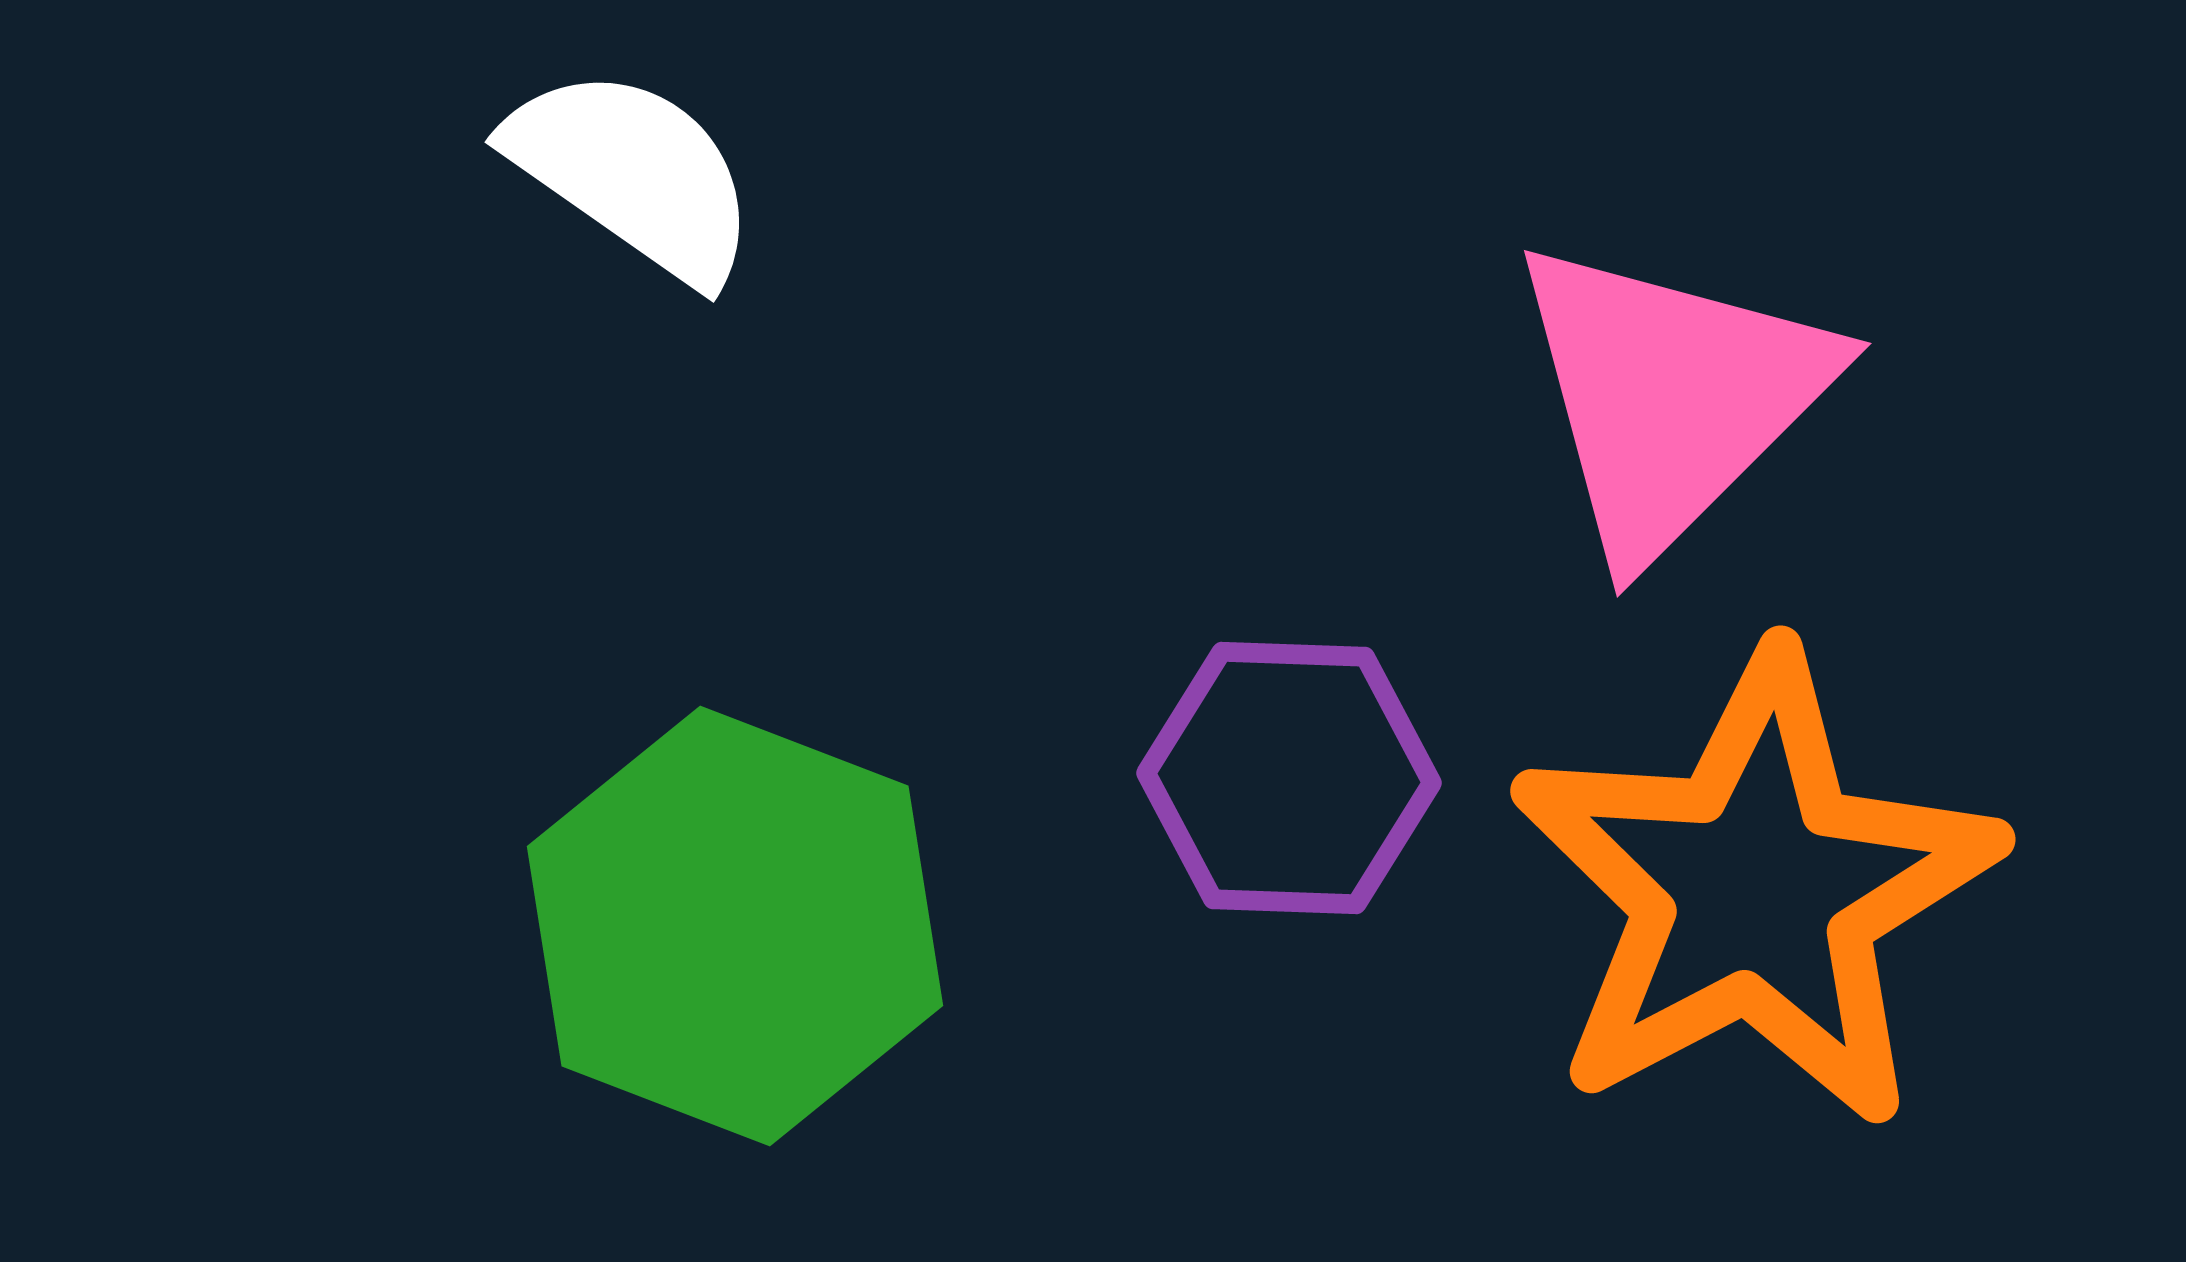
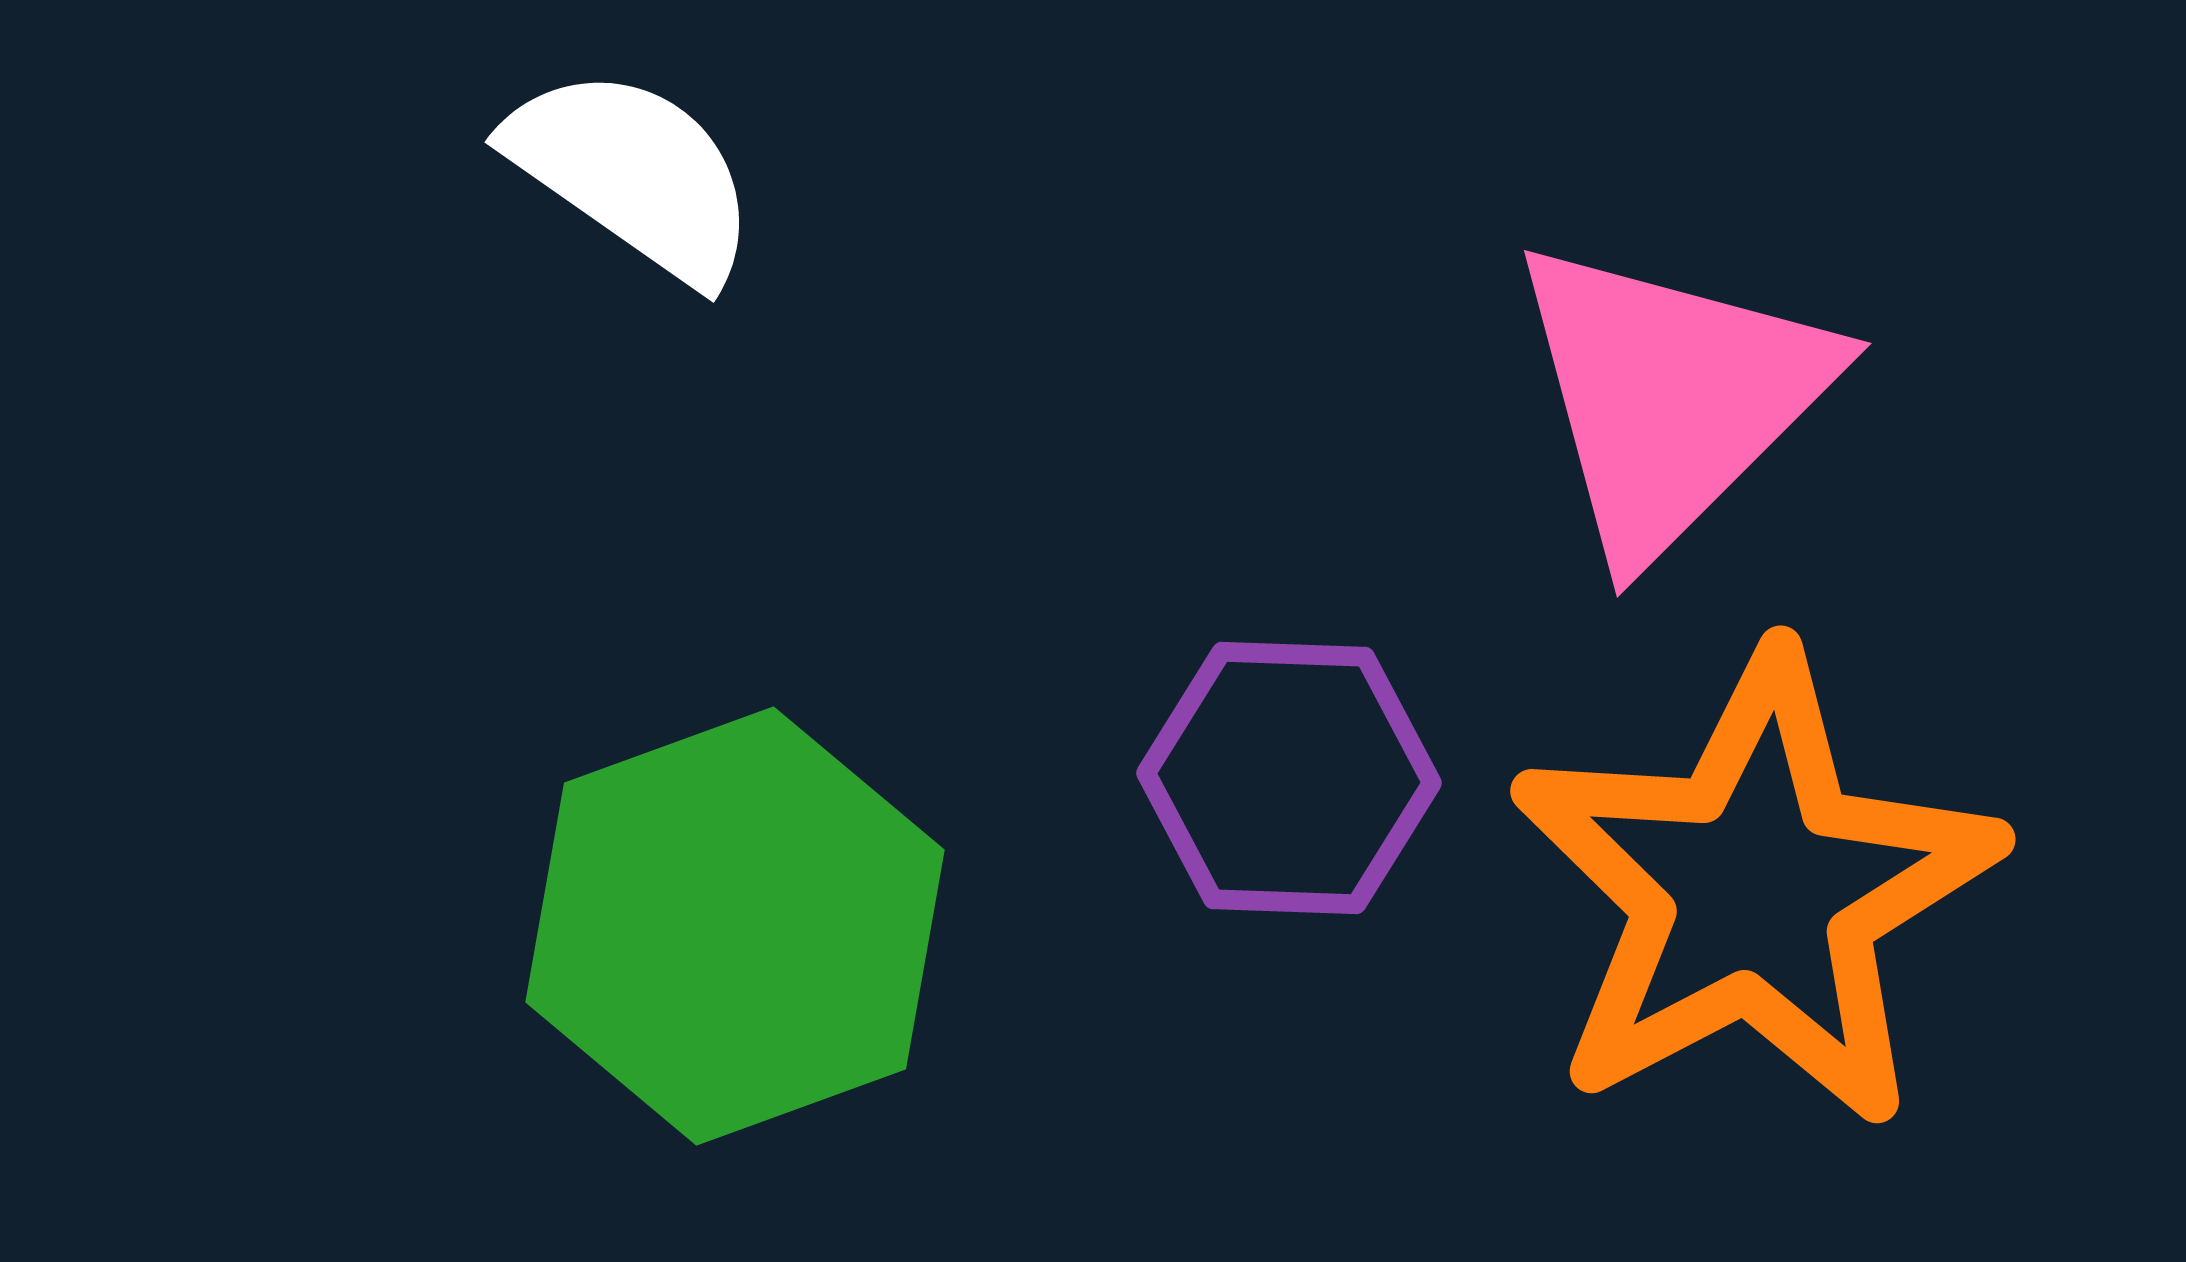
green hexagon: rotated 19 degrees clockwise
